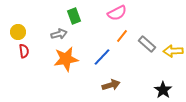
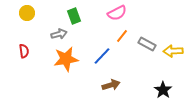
yellow circle: moved 9 px right, 19 px up
gray rectangle: rotated 12 degrees counterclockwise
blue line: moved 1 px up
